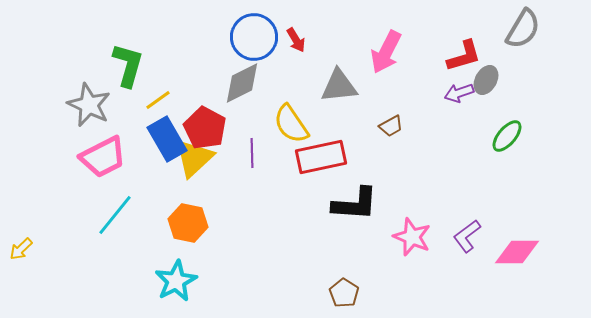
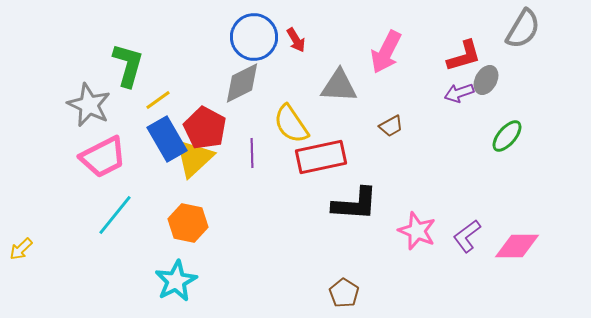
gray triangle: rotated 9 degrees clockwise
pink star: moved 5 px right, 6 px up
pink diamond: moved 6 px up
